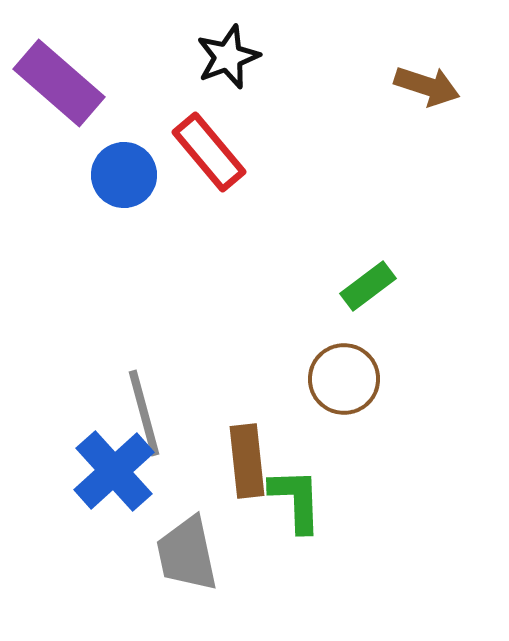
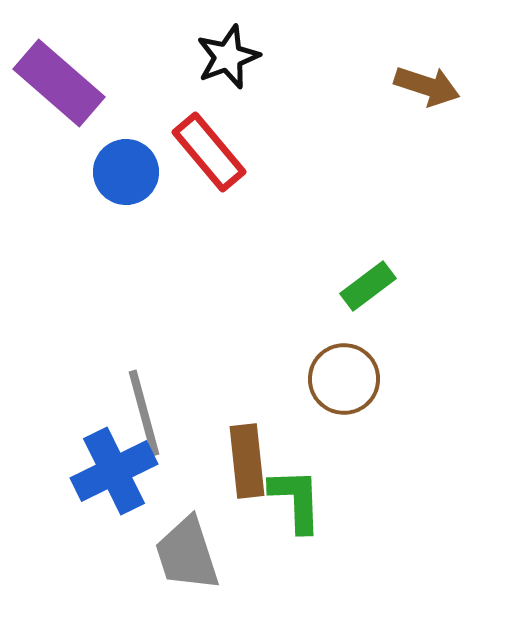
blue circle: moved 2 px right, 3 px up
blue cross: rotated 16 degrees clockwise
gray trapezoid: rotated 6 degrees counterclockwise
